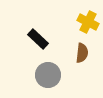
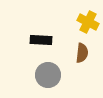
black rectangle: moved 3 px right, 1 px down; rotated 40 degrees counterclockwise
